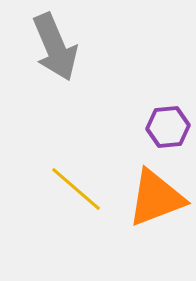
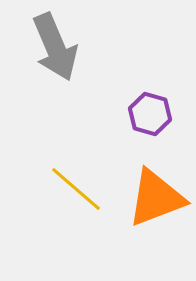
purple hexagon: moved 18 px left, 13 px up; rotated 21 degrees clockwise
